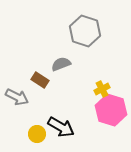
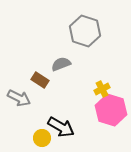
gray arrow: moved 2 px right, 1 px down
yellow circle: moved 5 px right, 4 px down
